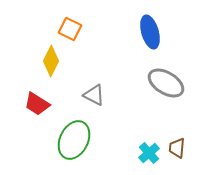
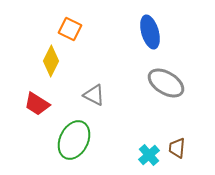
cyan cross: moved 2 px down
